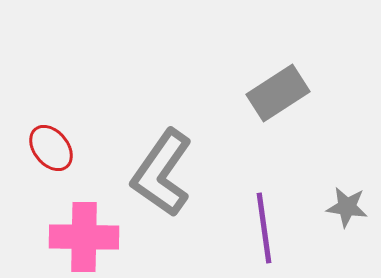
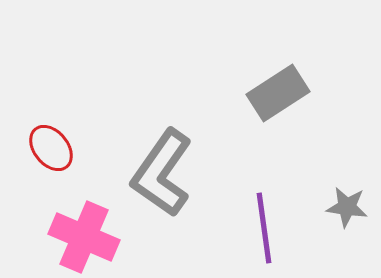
pink cross: rotated 22 degrees clockwise
